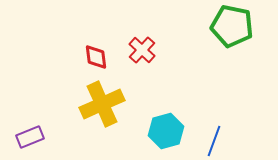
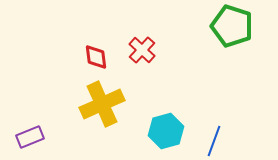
green pentagon: rotated 6 degrees clockwise
